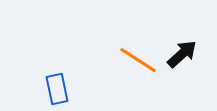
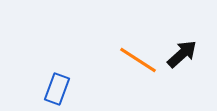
blue rectangle: rotated 32 degrees clockwise
